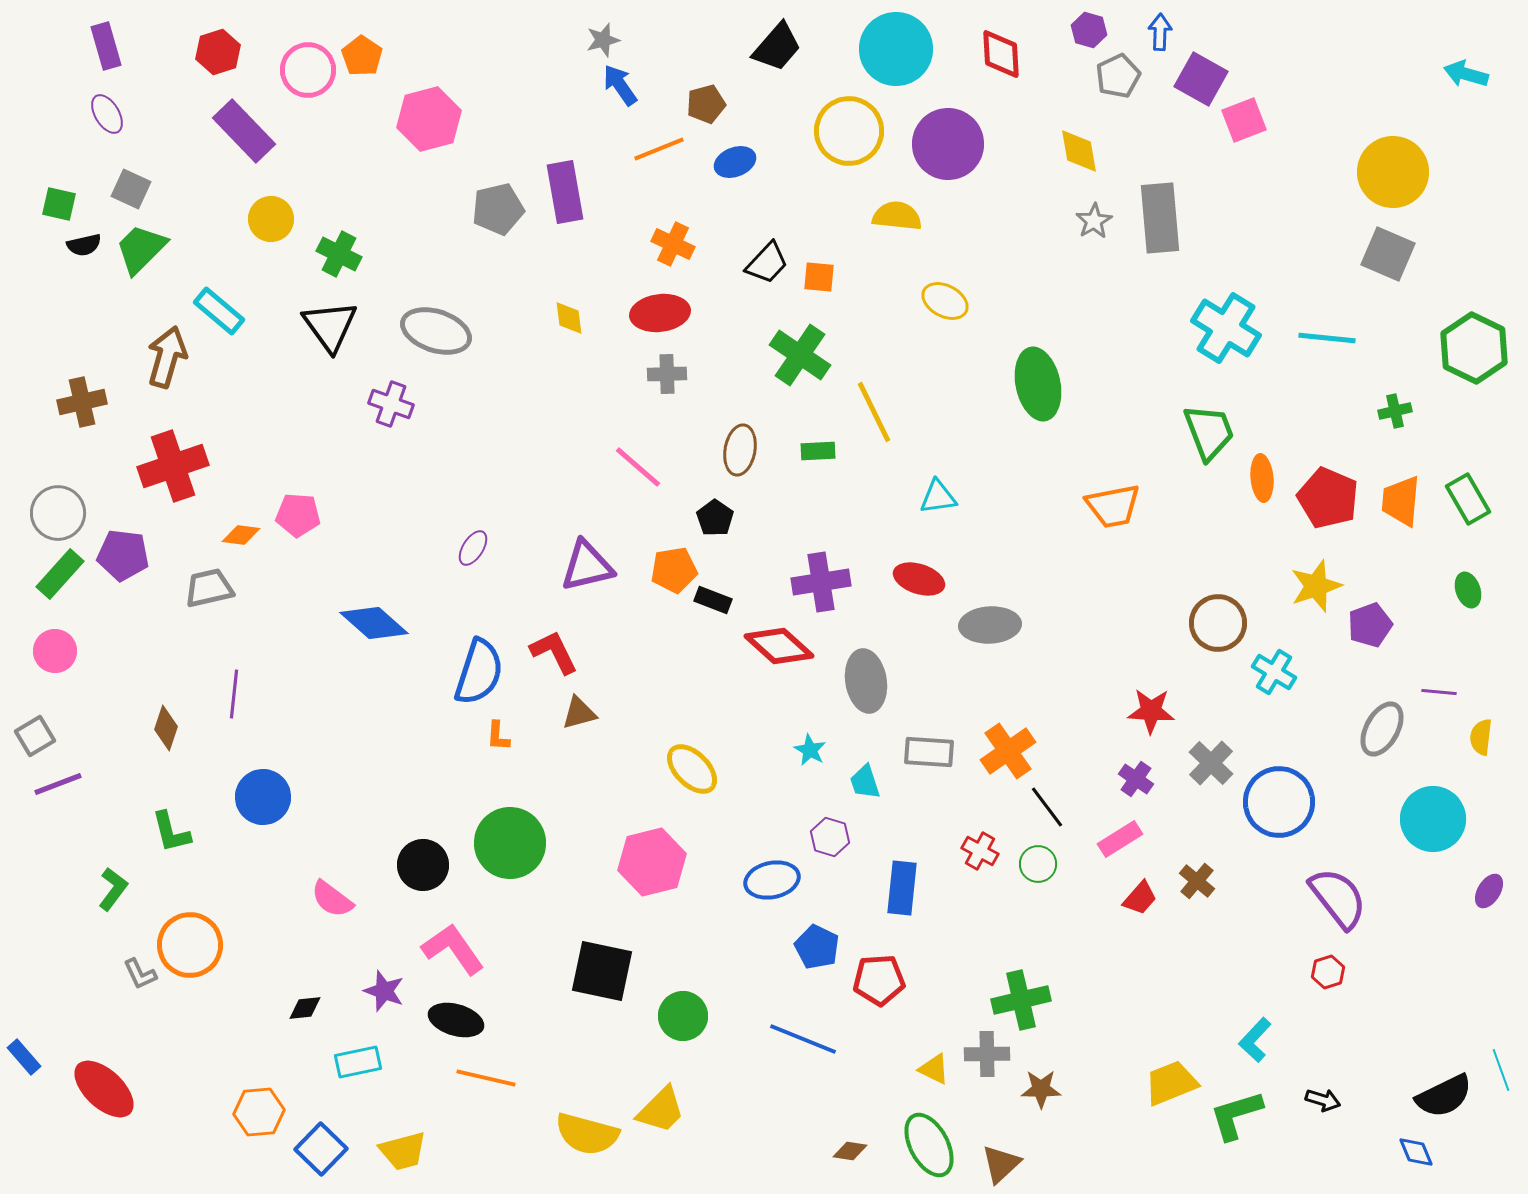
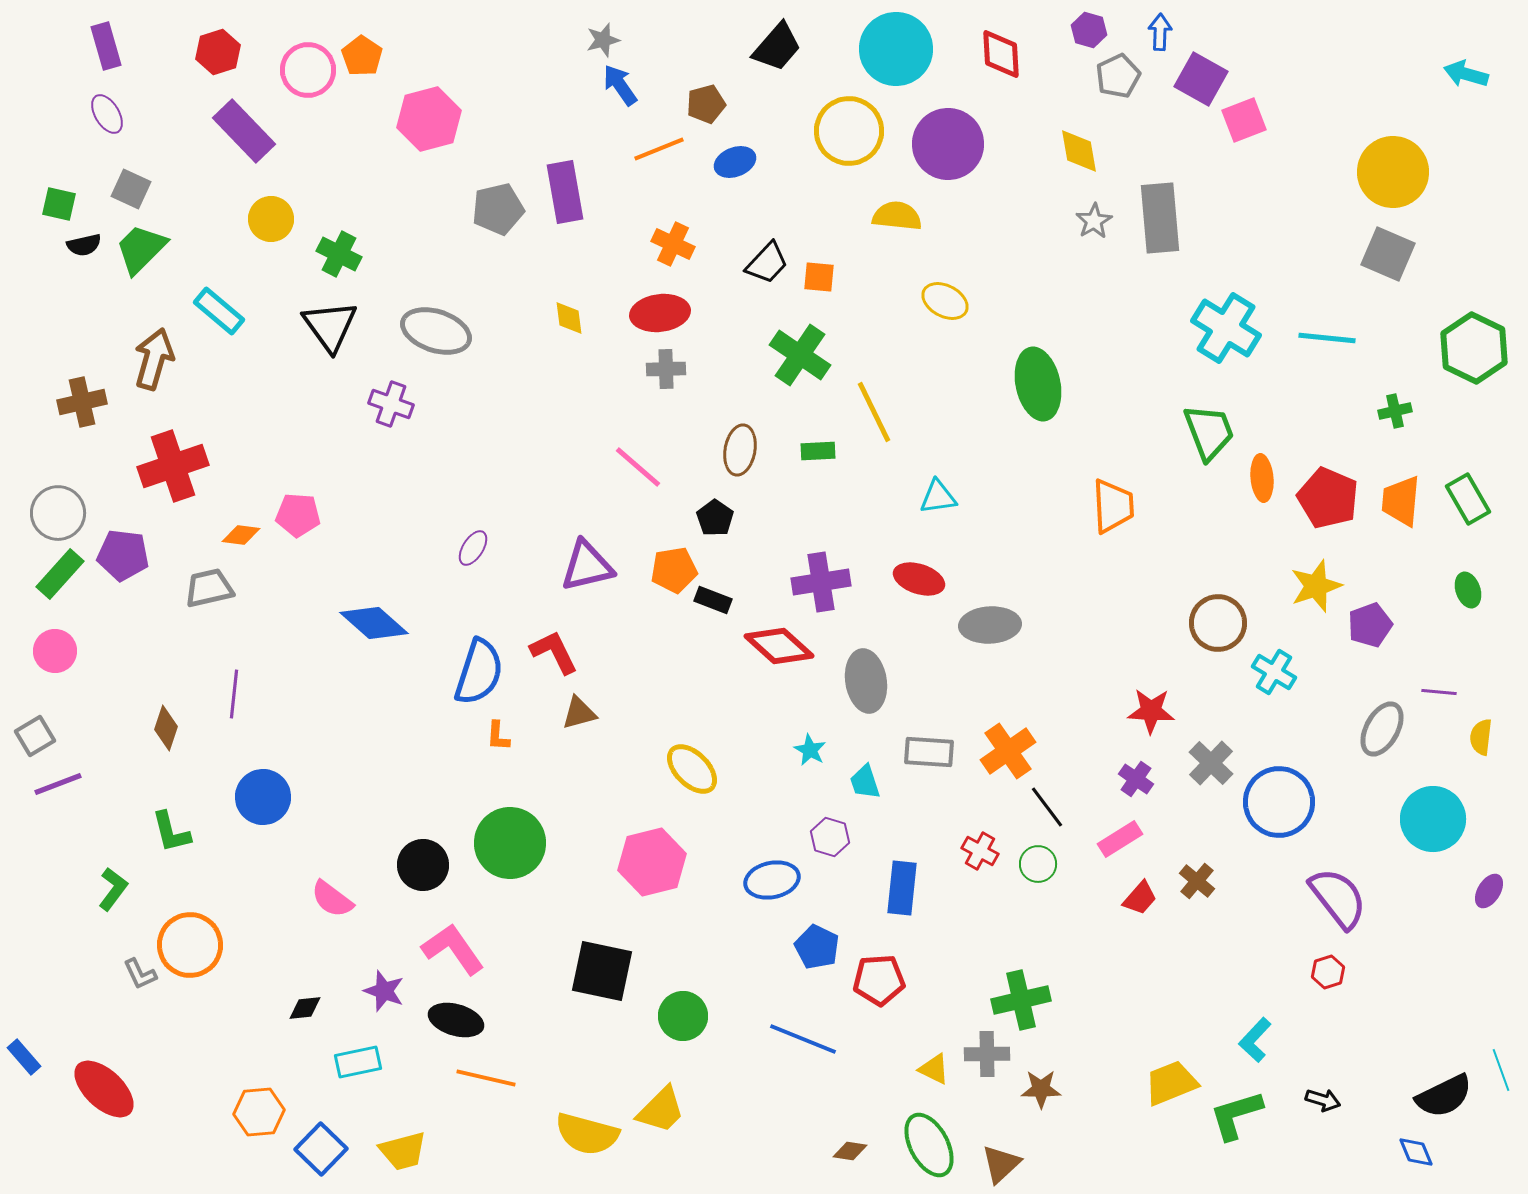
brown arrow at (167, 357): moved 13 px left, 2 px down
gray cross at (667, 374): moved 1 px left, 5 px up
orange trapezoid at (1113, 506): rotated 82 degrees counterclockwise
